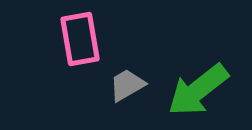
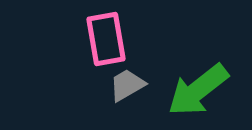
pink rectangle: moved 26 px right
